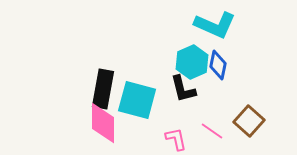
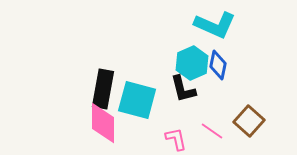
cyan hexagon: moved 1 px down
